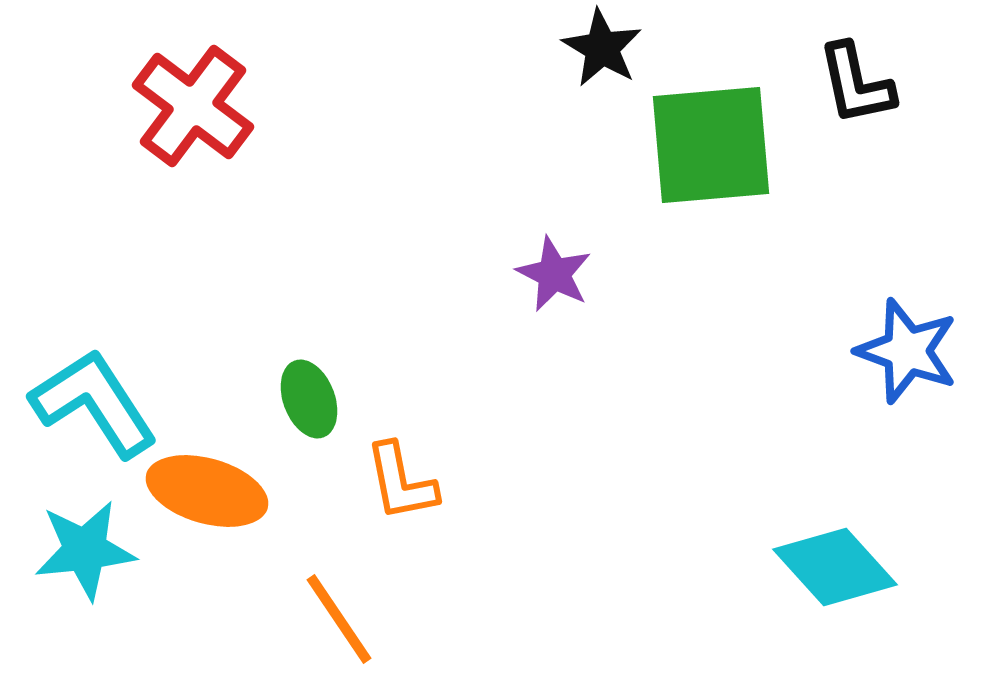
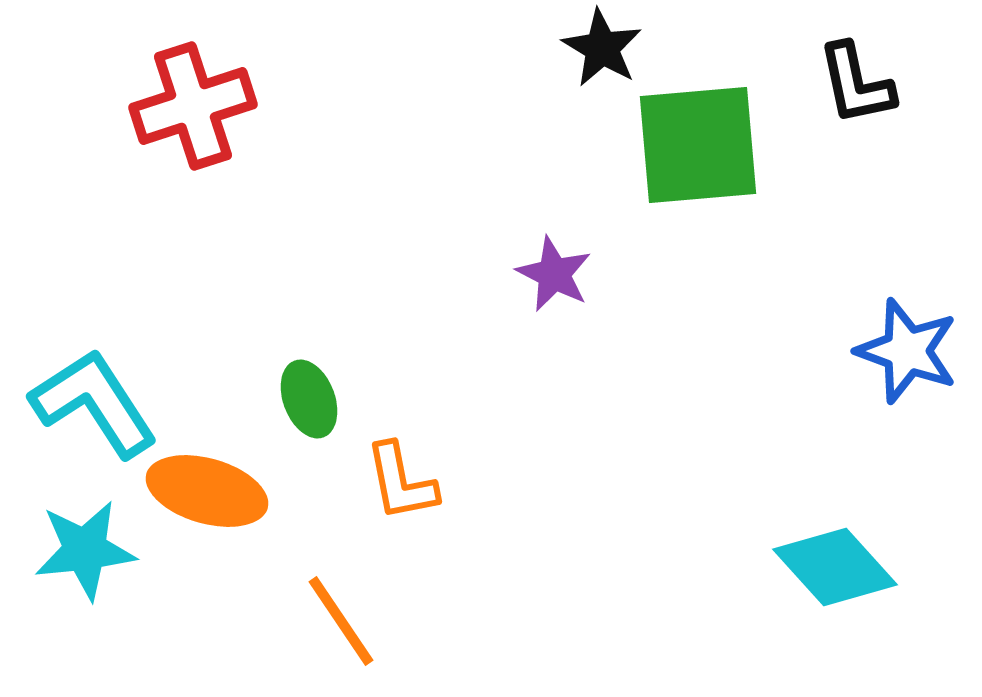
red cross: rotated 35 degrees clockwise
green square: moved 13 px left
orange line: moved 2 px right, 2 px down
